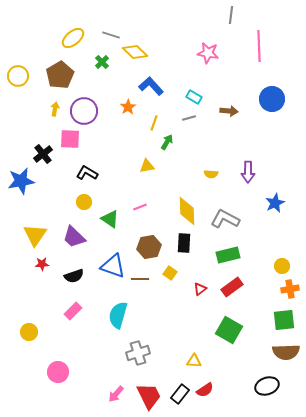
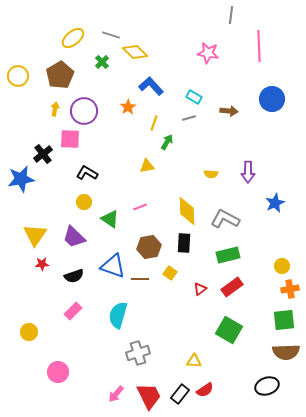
blue star at (21, 181): moved 2 px up
